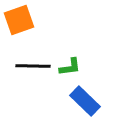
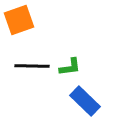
black line: moved 1 px left
